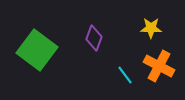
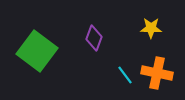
green square: moved 1 px down
orange cross: moved 2 px left, 7 px down; rotated 16 degrees counterclockwise
